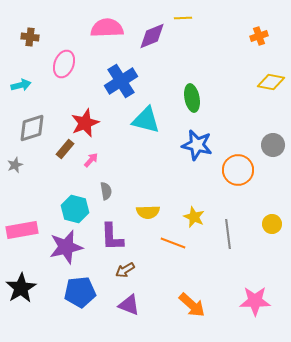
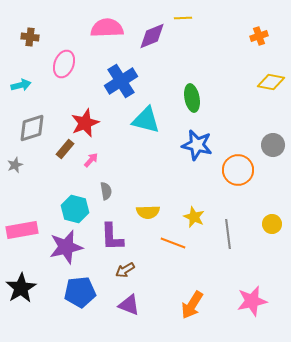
pink star: moved 3 px left; rotated 12 degrees counterclockwise
orange arrow: rotated 80 degrees clockwise
